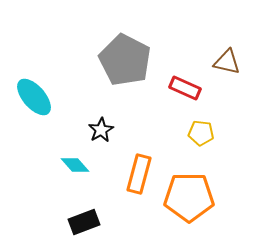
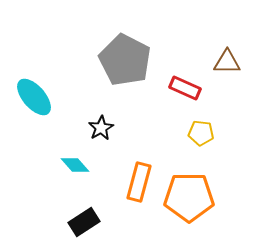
brown triangle: rotated 12 degrees counterclockwise
black star: moved 2 px up
orange rectangle: moved 8 px down
black rectangle: rotated 12 degrees counterclockwise
